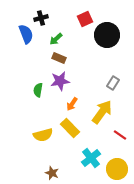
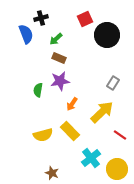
yellow arrow: rotated 10 degrees clockwise
yellow rectangle: moved 3 px down
